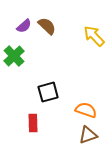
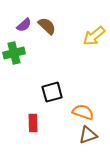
purple semicircle: moved 1 px up
yellow arrow: rotated 85 degrees counterclockwise
green cross: moved 3 px up; rotated 30 degrees clockwise
black square: moved 4 px right
orange semicircle: moved 3 px left, 2 px down
